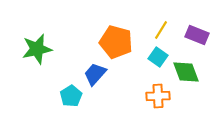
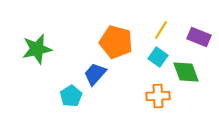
purple rectangle: moved 2 px right, 2 px down
